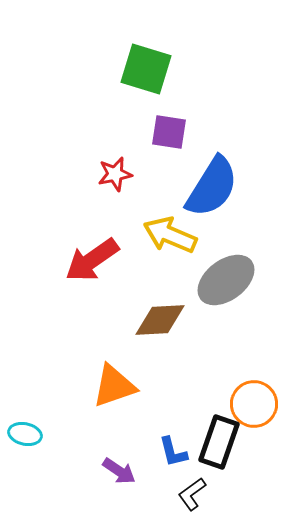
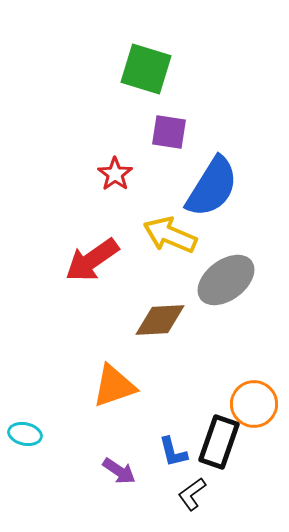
red star: rotated 24 degrees counterclockwise
